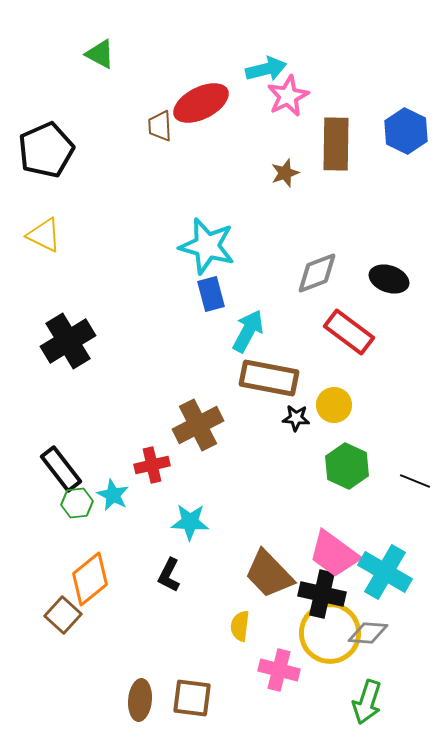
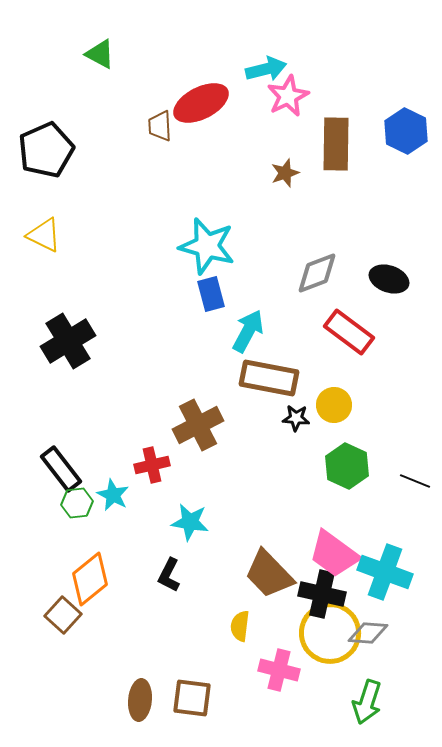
cyan star at (190, 522): rotated 6 degrees clockwise
cyan cross at (385, 572): rotated 10 degrees counterclockwise
